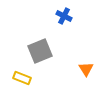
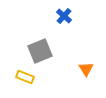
blue cross: rotated 14 degrees clockwise
yellow rectangle: moved 3 px right, 1 px up
